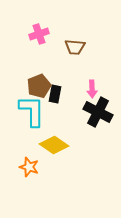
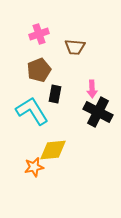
brown pentagon: moved 16 px up
cyan L-shape: rotated 32 degrees counterclockwise
yellow diamond: moved 1 px left, 5 px down; rotated 40 degrees counterclockwise
orange star: moved 5 px right; rotated 30 degrees counterclockwise
